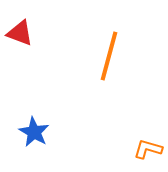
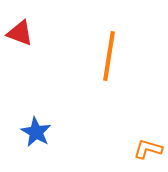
orange line: rotated 6 degrees counterclockwise
blue star: moved 2 px right
